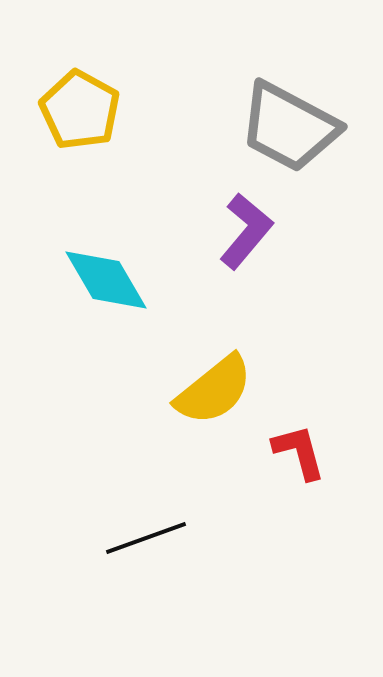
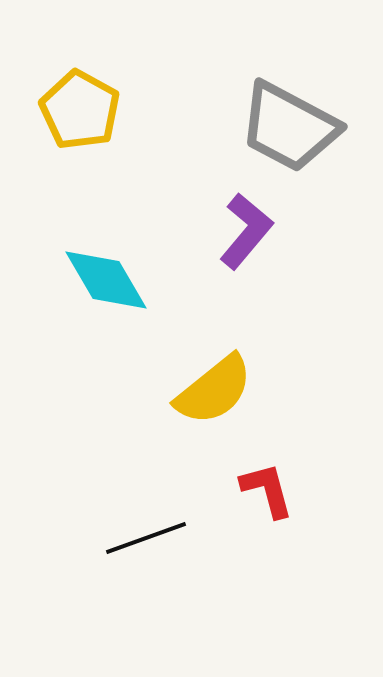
red L-shape: moved 32 px left, 38 px down
